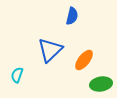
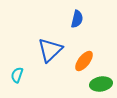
blue semicircle: moved 5 px right, 3 px down
orange ellipse: moved 1 px down
